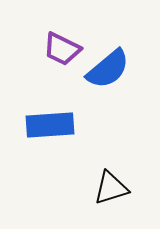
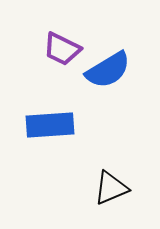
blue semicircle: moved 1 px down; rotated 9 degrees clockwise
black triangle: rotated 6 degrees counterclockwise
